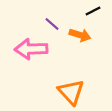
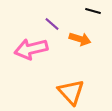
black line: rotated 42 degrees clockwise
orange arrow: moved 4 px down
pink arrow: rotated 12 degrees counterclockwise
